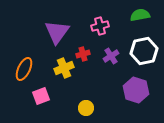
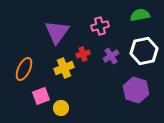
yellow circle: moved 25 px left
